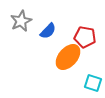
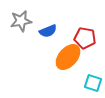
gray star: rotated 15 degrees clockwise
blue semicircle: rotated 24 degrees clockwise
red pentagon: moved 1 px down
